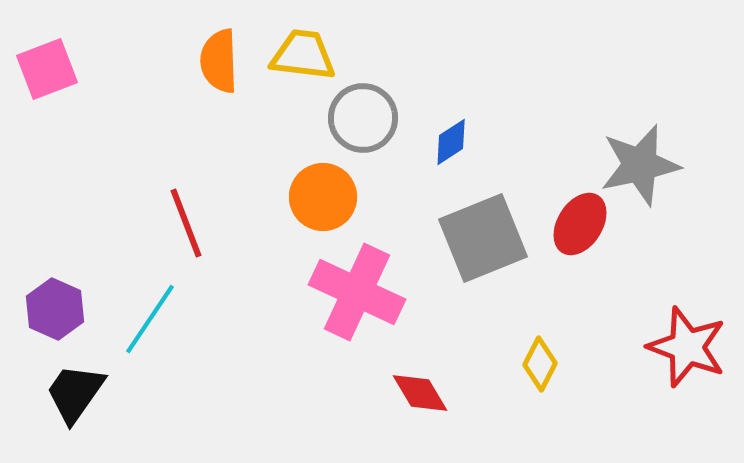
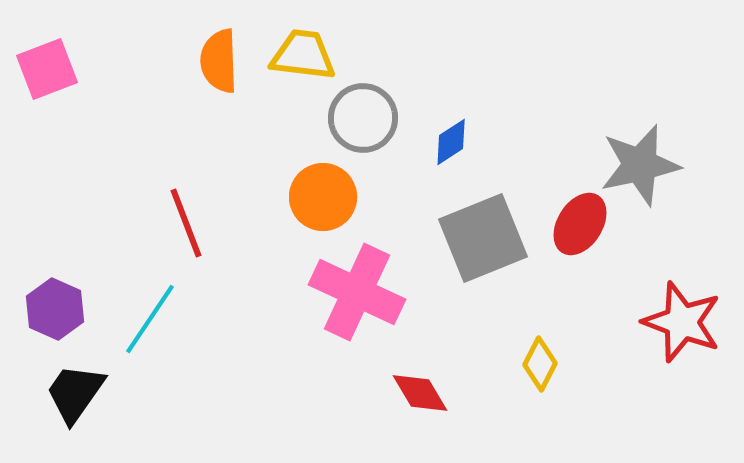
red star: moved 5 px left, 25 px up
